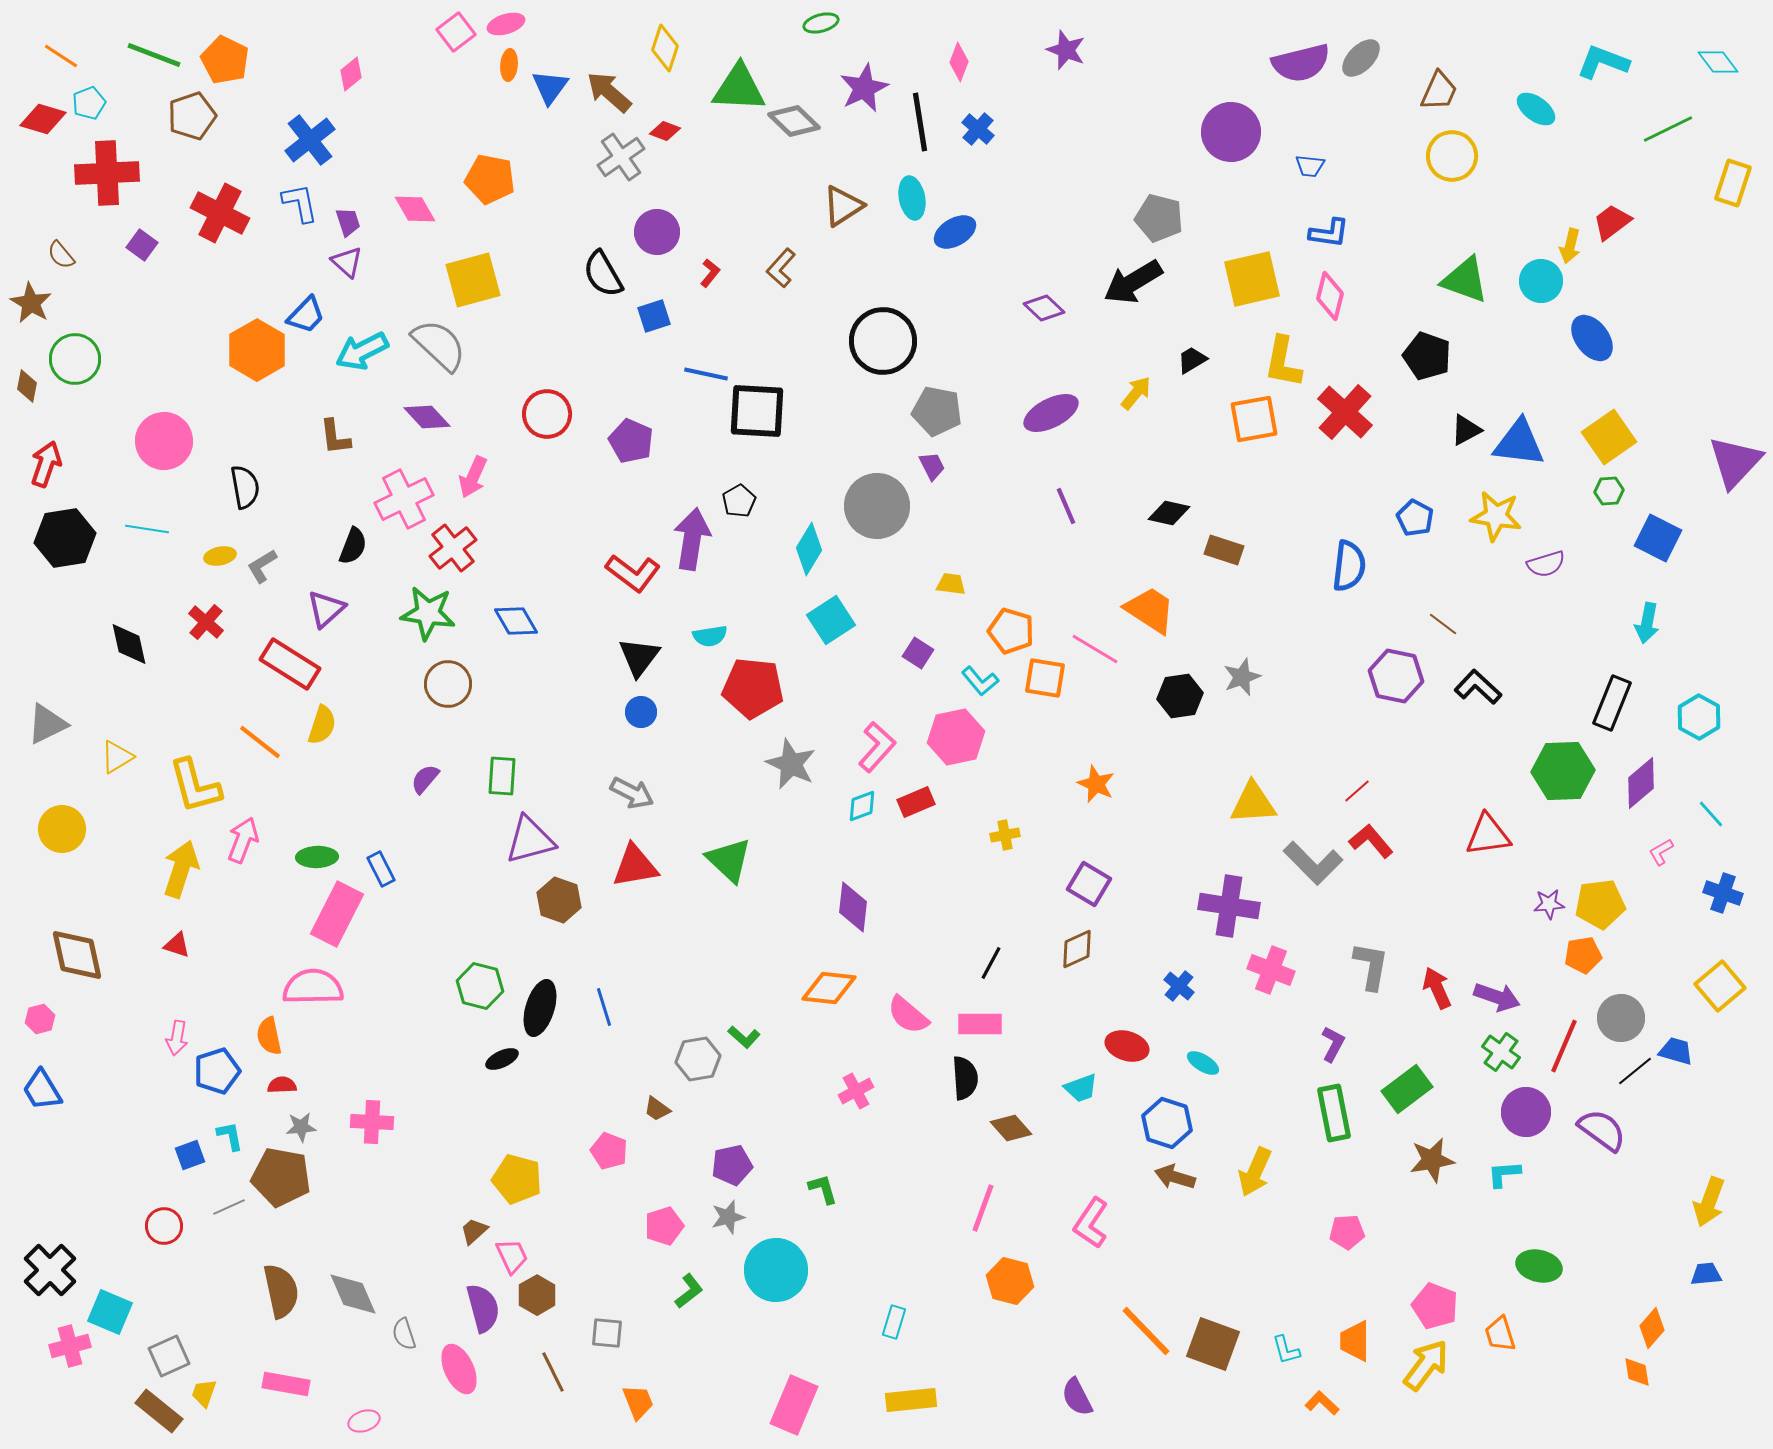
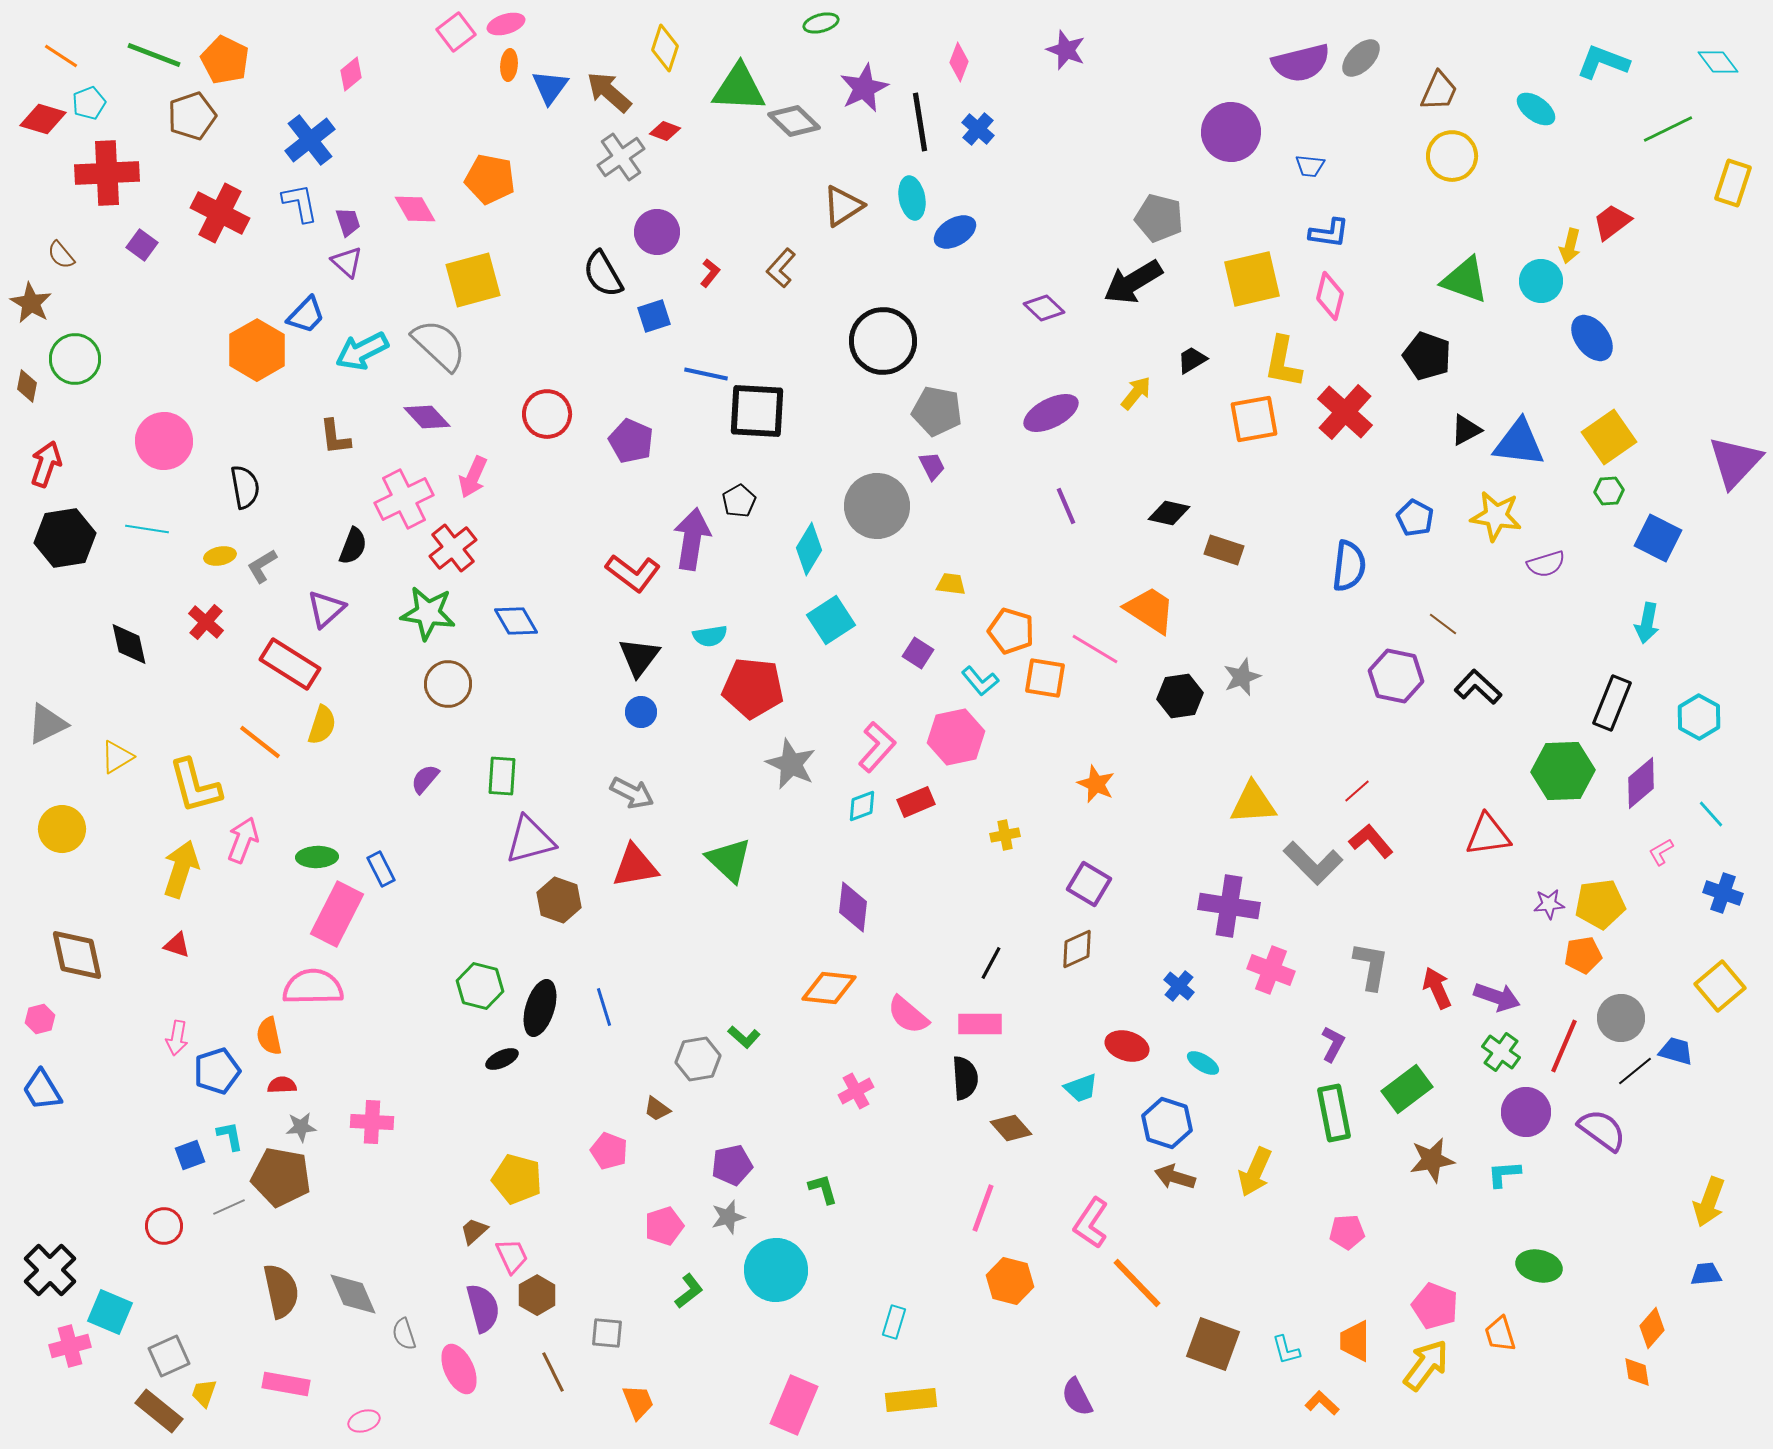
orange line at (1146, 1331): moved 9 px left, 48 px up
